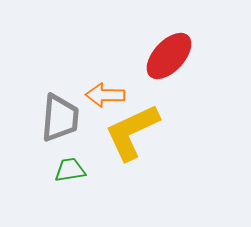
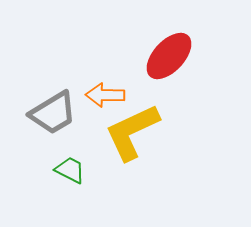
gray trapezoid: moved 7 px left, 5 px up; rotated 54 degrees clockwise
green trapezoid: rotated 36 degrees clockwise
